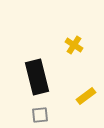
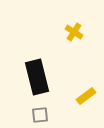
yellow cross: moved 13 px up
